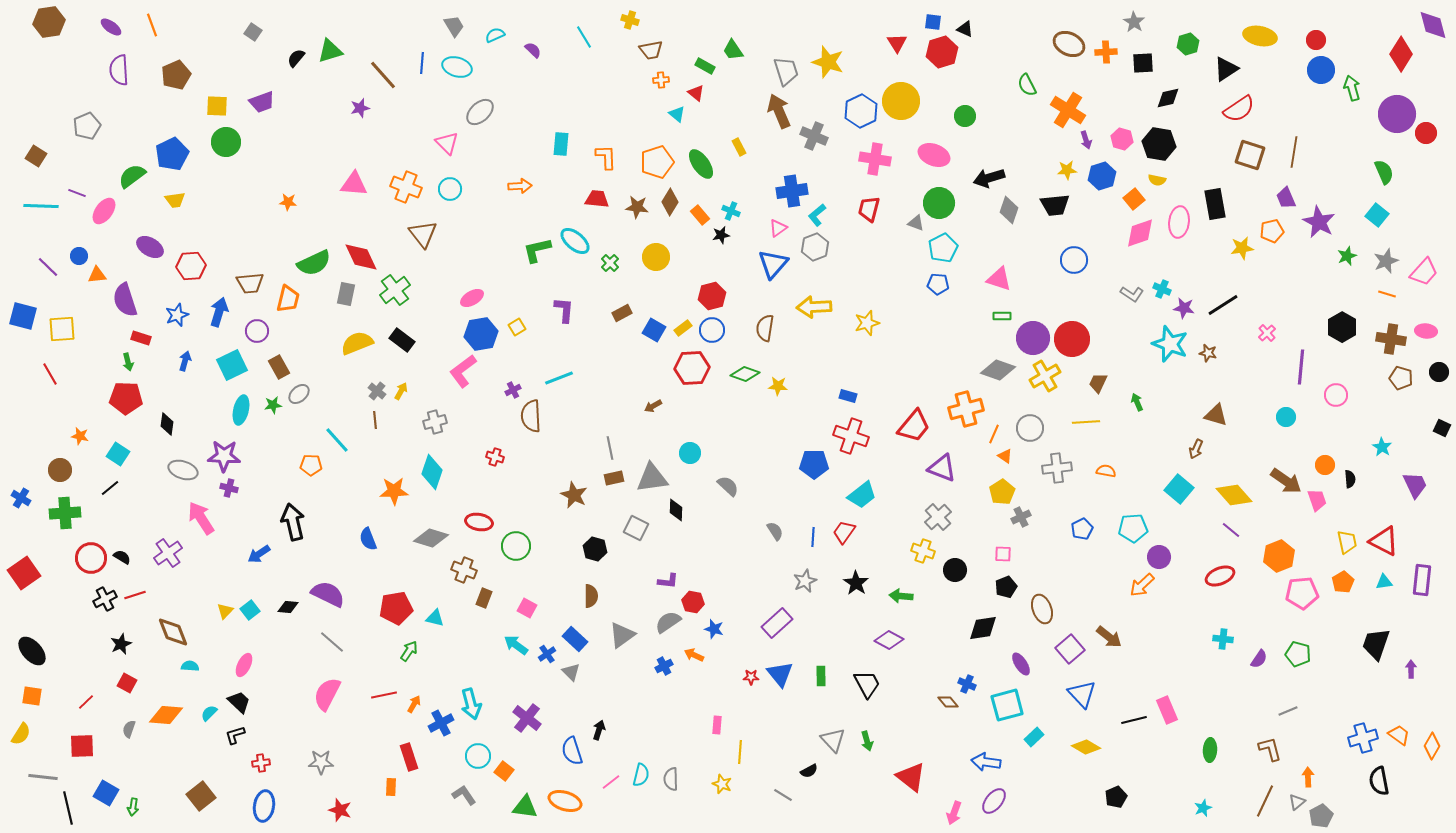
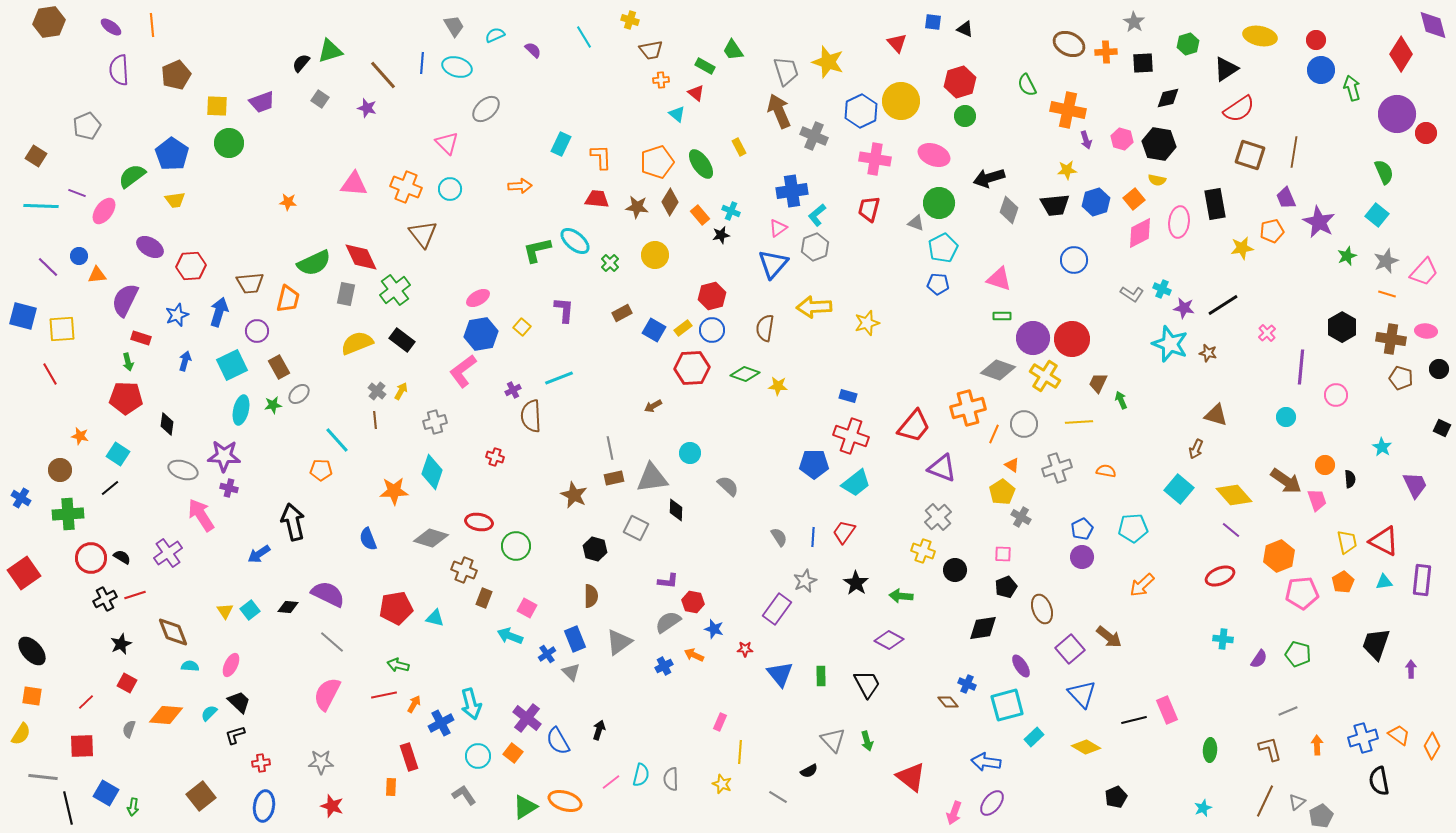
orange line at (152, 25): rotated 15 degrees clockwise
gray square at (253, 32): moved 67 px right, 67 px down
red triangle at (897, 43): rotated 10 degrees counterclockwise
red hexagon at (942, 52): moved 18 px right, 30 px down
black semicircle at (296, 58): moved 5 px right, 5 px down
purple star at (360, 108): moved 7 px right; rotated 30 degrees clockwise
orange cross at (1068, 110): rotated 20 degrees counterclockwise
gray ellipse at (480, 112): moved 6 px right, 3 px up
green circle at (226, 142): moved 3 px right, 1 px down
cyan rectangle at (561, 144): rotated 20 degrees clockwise
blue pentagon at (172, 154): rotated 12 degrees counterclockwise
orange L-shape at (606, 157): moved 5 px left
blue hexagon at (1102, 176): moved 6 px left, 26 px down
pink diamond at (1140, 233): rotated 8 degrees counterclockwise
yellow circle at (656, 257): moved 1 px left, 2 px up
pink ellipse at (472, 298): moved 6 px right
purple semicircle at (125, 300): rotated 44 degrees clockwise
yellow square at (517, 327): moved 5 px right; rotated 18 degrees counterclockwise
black circle at (1439, 372): moved 3 px up
yellow cross at (1045, 376): rotated 28 degrees counterclockwise
green arrow at (1137, 402): moved 16 px left, 2 px up
orange cross at (966, 409): moved 2 px right, 1 px up
yellow line at (1086, 422): moved 7 px left
gray circle at (1030, 428): moved 6 px left, 4 px up
orange triangle at (1005, 456): moved 7 px right, 9 px down
orange pentagon at (311, 465): moved 10 px right, 5 px down
gray cross at (1057, 468): rotated 12 degrees counterclockwise
cyan trapezoid at (862, 495): moved 6 px left, 12 px up
green cross at (65, 513): moved 3 px right, 1 px down
gray cross at (1021, 517): rotated 36 degrees counterclockwise
pink arrow at (201, 518): moved 3 px up
gray semicircle at (775, 531): moved 4 px right, 6 px down
purple circle at (1159, 557): moved 77 px left
yellow triangle at (225, 611): rotated 18 degrees counterclockwise
purple rectangle at (777, 623): moved 14 px up; rotated 12 degrees counterclockwise
gray triangle at (622, 635): moved 3 px left, 7 px down
blue rectangle at (575, 639): rotated 25 degrees clockwise
cyan arrow at (516, 645): moved 6 px left, 9 px up; rotated 15 degrees counterclockwise
green arrow at (409, 651): moved 11 px left, 14 px down; rotated 110 degrees counterclockwise
purple ellipse at (1021, 664): moved 2 px down
pink ellipse at (244, 665): moved 13 px left
red star at (751, 677): moved 6 px left, 28 px up
pink rectangle at (717, 725): moved 3 px right, 3 px up; rotated 18 degrees clockwise
blue semicircle at (572, 751): moved 14 px left, 10 px up; rotated 12 degrees counterclockwise
orange square at (504, 771): moved 9 px right, 18 px up
orange arrow at (1308, 777): moved 9 px right, 32 px up
gray line at (783, 795): moved 5 px left, 2 px down
purple ellipse at (994, 801): moved 2 px left, 2 px down
green triangle at (525, 807): rotated 40 degrees counterclockwise
red star at (340, 810): moved 8 px left, 4 px up
